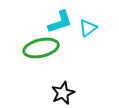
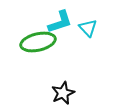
cyan triangle: rotated 36 degrees counterclockwise
green ellipse: moved 3 px left, 6 px up
